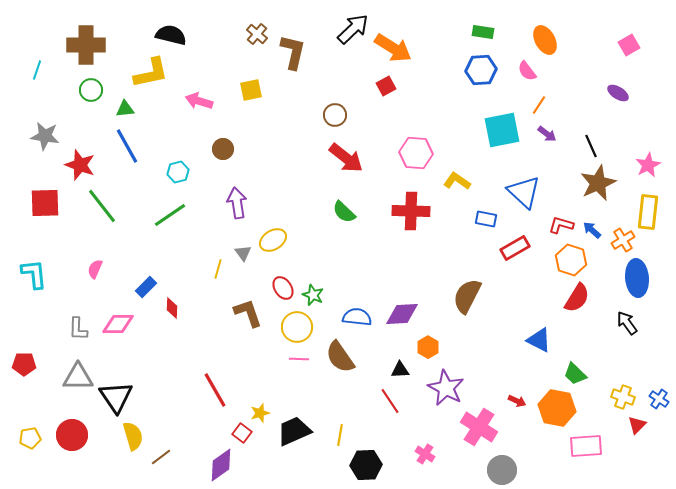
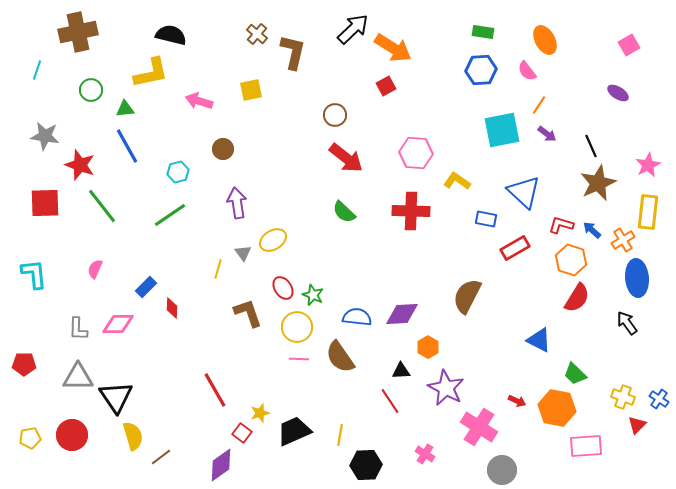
brown cross at (86, 45): moved 8 px left, 13 px up; rotated 12 degrees counterclockwise
black triangle at (400, 370): moved 1 px right, 1 px down
